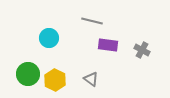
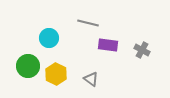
gray line: moved 4 px left, 2 px down
green circle: moved 8 px up
yellow hexagon: moved 1 px right, 6 px up
